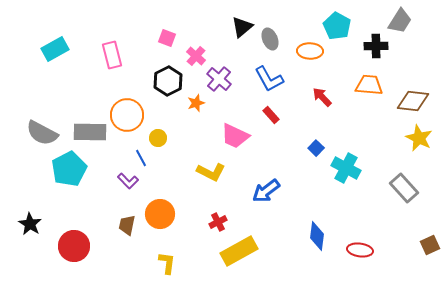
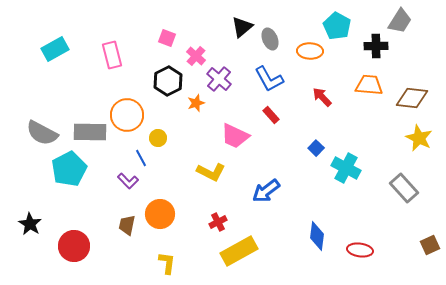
brown diamond at (413, 101): moved 1 px left, 3 px up
